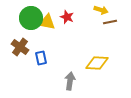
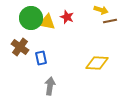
brown line: moved 1 px up
gray arrow: moved 20 px left, 5 px down
